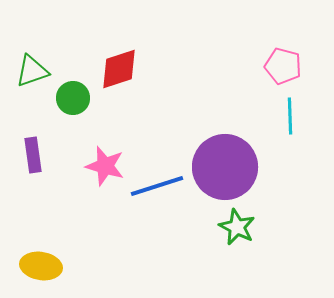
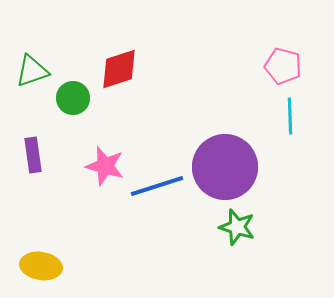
green star: rotated 9 degrees counterclockwise
